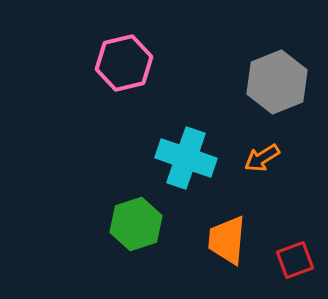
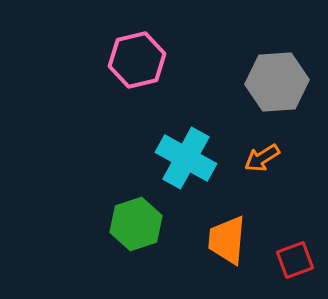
pink hexagon: moved 13 px right, 3 px up
gray hexagon: rotated 18 degrees clockwise
cyan cross: rotated 10 degrees clockwise
